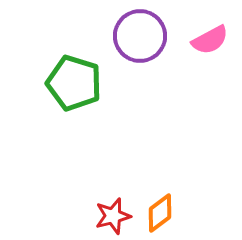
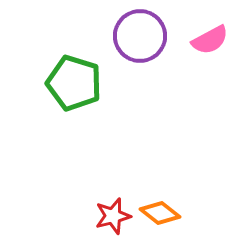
orange diamond: rotated 75 degrees clockwise
